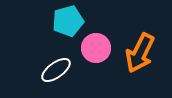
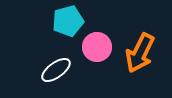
pink circle: moved 1 px right, 1 px up
